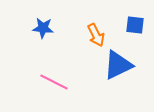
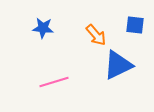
orange arrow: rotated 15 degrees counterclockwise
pink line: rotated 44 degrees counterclockwise
